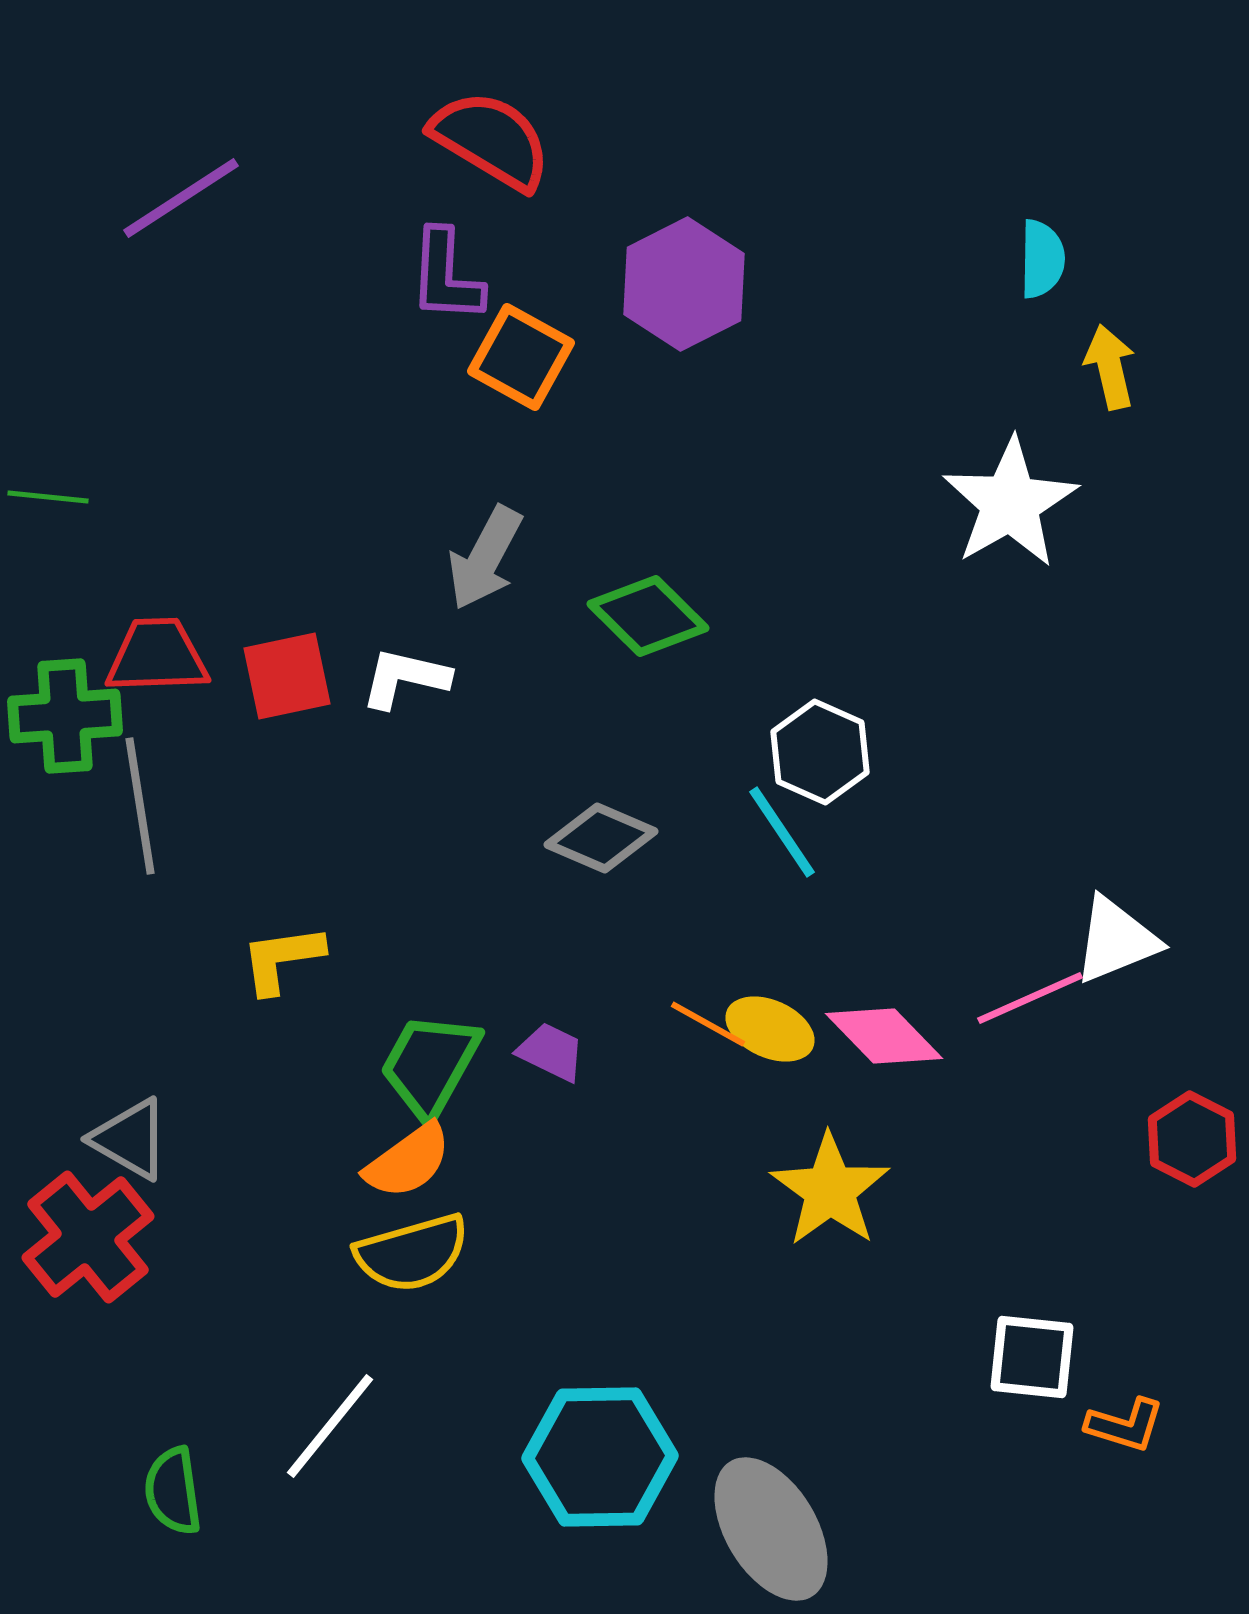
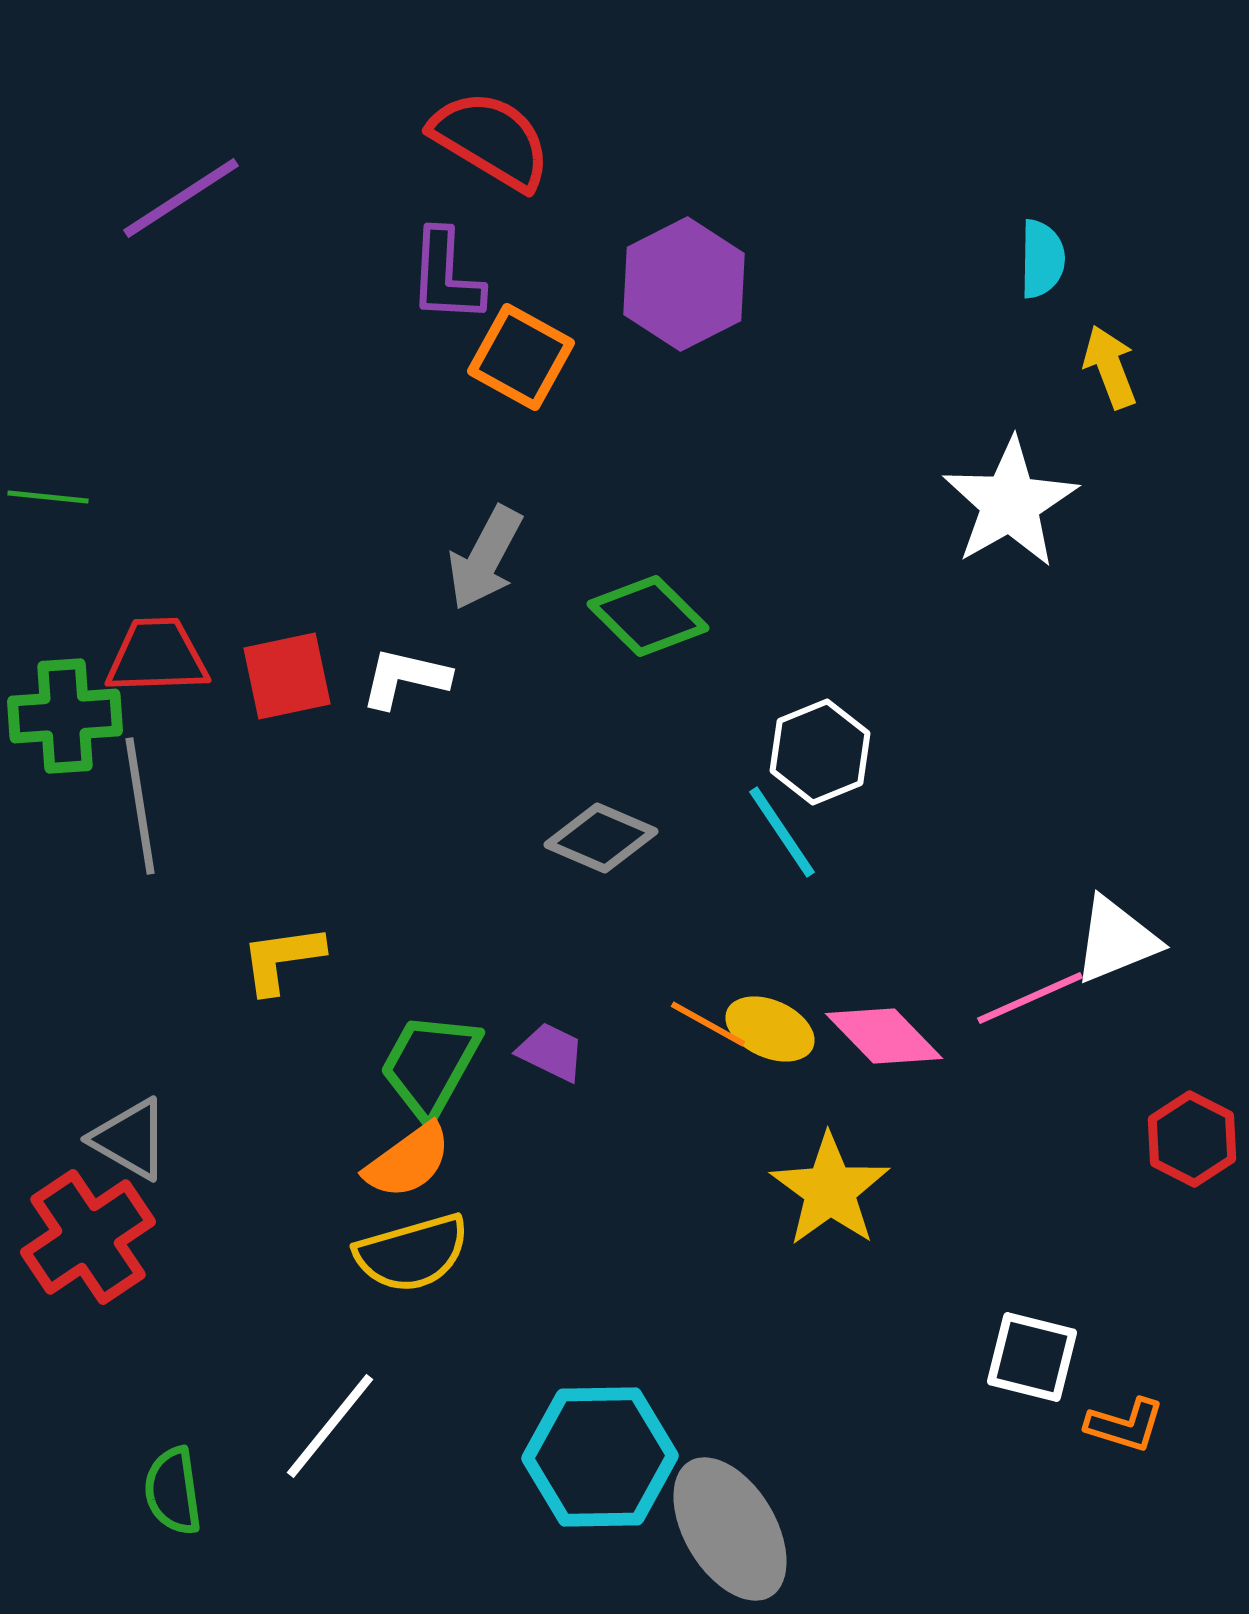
yellow arrow: rotated 8 degrees counterclockwise
white hexagon: rotated 14 degrees clockwise
red cross: rotated 5 degrees clockwise
white square: rotated 8 degrees clockwise
gray ellipse: moved 41 px left
